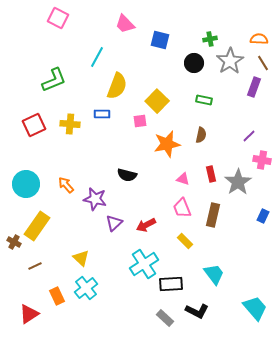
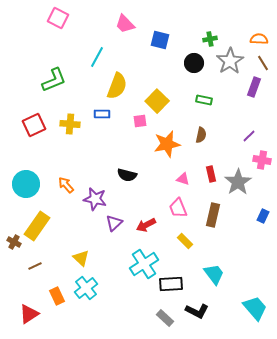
pink trapezoid at (182, 208): moved 4 px left
